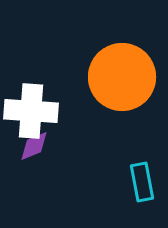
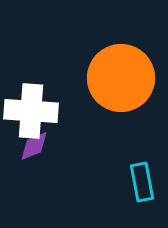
orange circle: moved 1 px left, 1 px down
